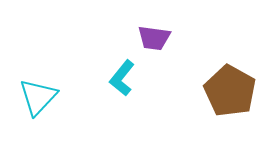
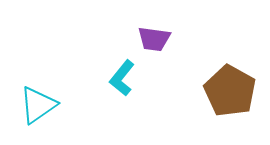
purple trapezoid: moved 1 px down
cyan triangle: moved 8 px down; rotated 12 degrees clockwise
